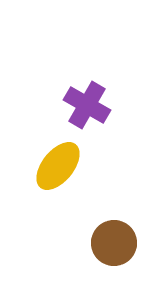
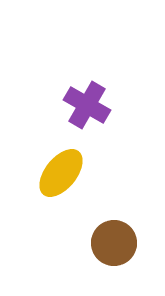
yellow ellipse: moved 3 px right, 7 px down
